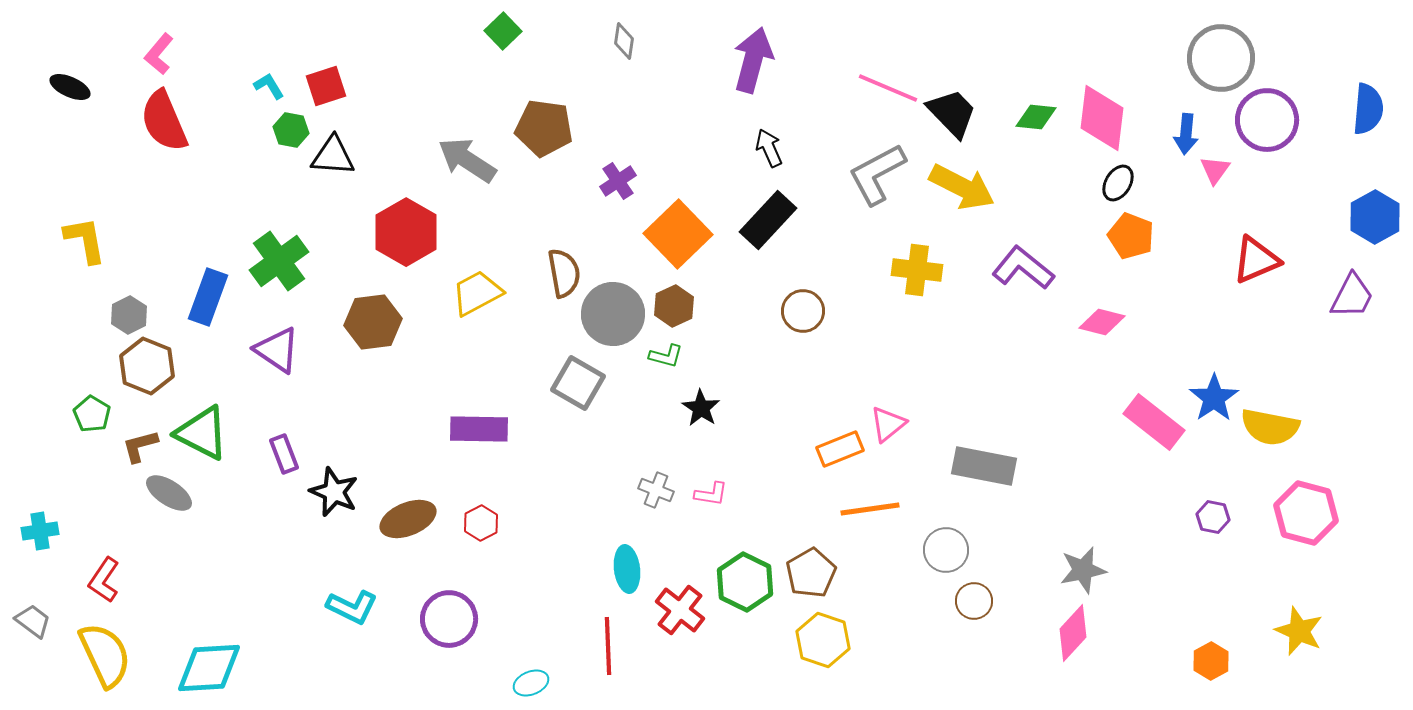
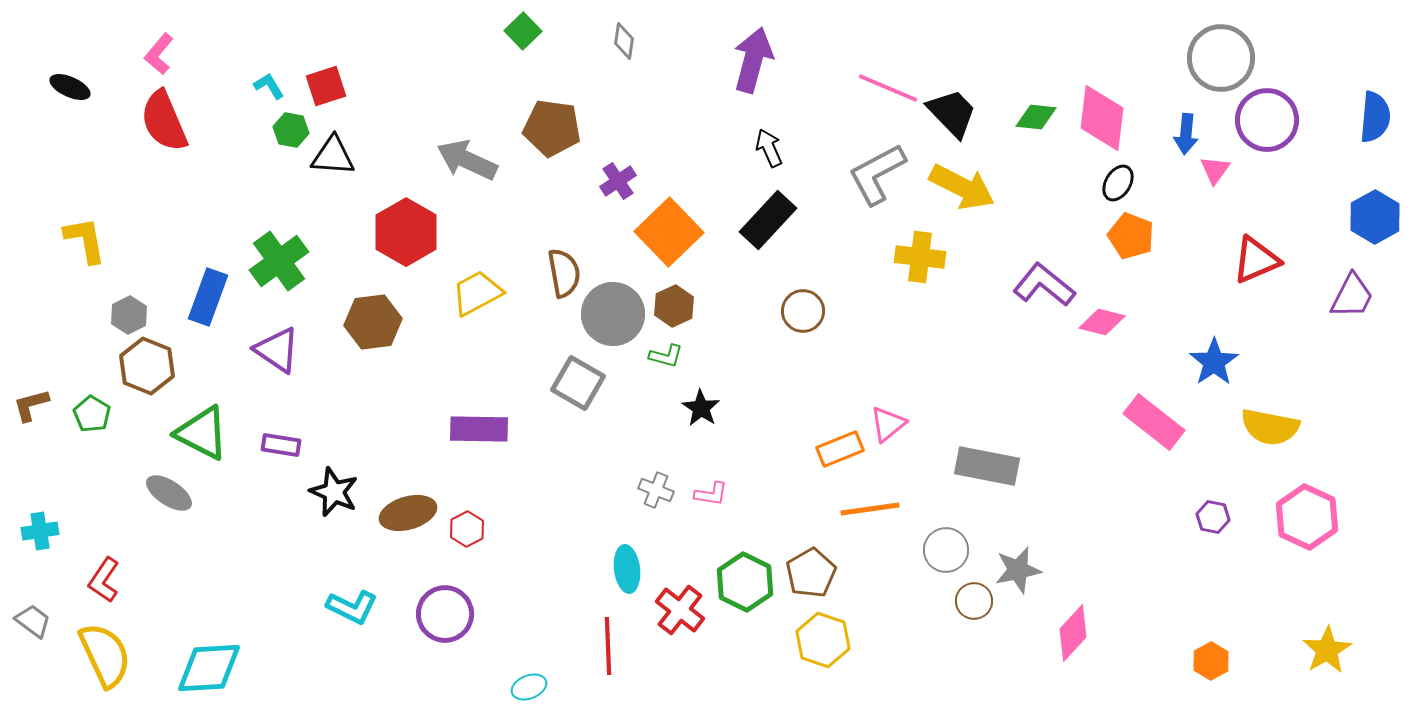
green square at (503, 31): moved 20 px right
blue semicircle at (1368, 109): moved 7 px right, 8 px down
brown pentagon at (544, 128): moved 8 px right
gray arrow at (467, 160): rotated 8 degrees counterclockwise
orange square at (678, 234): moved 9 px left, 2 px up
purple L-shape at (1023, 268): moved 21 px right, 17 px down
yellow cross at (917, 270): moved 3 px right, 13 px up
blue star at (1214, 398): moved 36 px up
brown L-shape at (140, 446): moved 109 px left, 41 px up
purple rectangle at (284, 454): moved 3 px left, 9 px up; rotated 60 degrees counterclockwise
gray rectangle at (984, 466): moved 3 px right
pink hexagon at (1306, 513): moved 1 px right, 4 px down; rotated 10 degrees clockwise
brown ellipse at (408, 519): moved 6 px up; rotated 6 degrees clockwise
red hexagon at (481, 523): moved 14 px left, 6 px down
gray star at (1083, 570): moved 65 px left
purple circle at (449, 619): moved 4 px left, 5 px up
yellow star at (1299, 631): moved 28 px right, 19 px down; rotated 18 degrees clockwise
cyan ellipse at (531, 683): moved 2 px left, 4 px down
